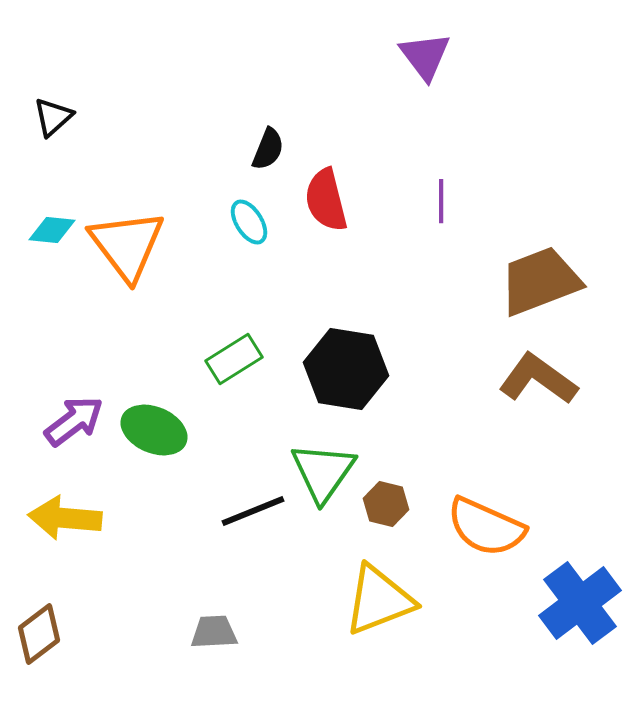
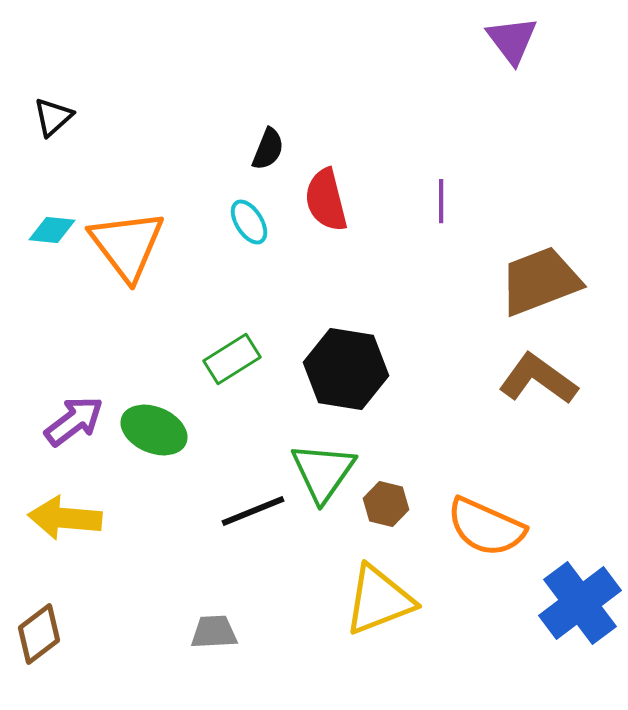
purple triangle: moved 87 px right, 16 px up
green rectangle: moved 2 px left
